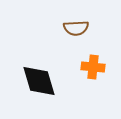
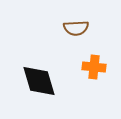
orange cross: moved 1 px right
